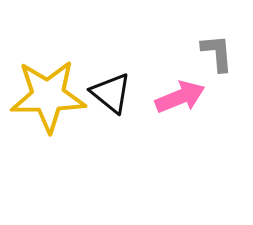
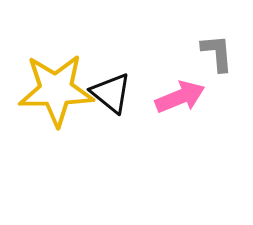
yellow star: moved 8 px right, 6 px up
